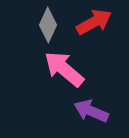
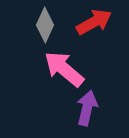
gray diamond: moved 3 px left
purple arrow: moved 4 px left, 3 px up; rotated 80 degrees clockwise
